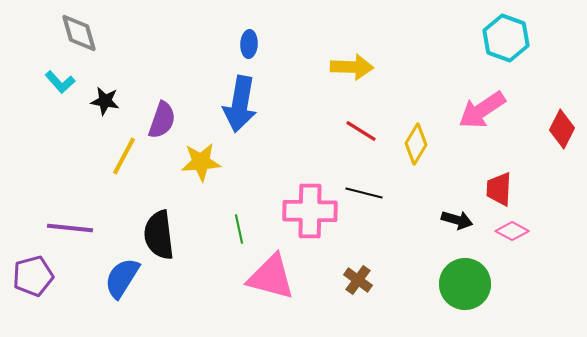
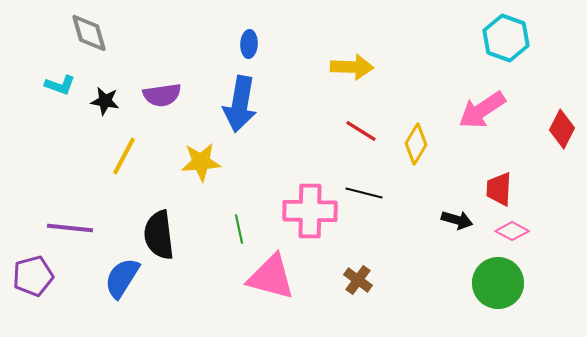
gray diamond: moved 10 px right
cyan L-shape: moved 3 px down; rotated 28 degrees counterclockwise
purple semicircle: moved 25 px up; rotated 63 degrees clockwise
green circle: moved 33 px right, 1 px up
